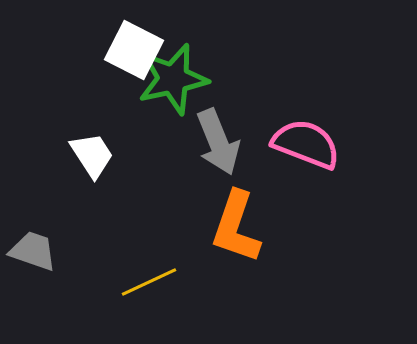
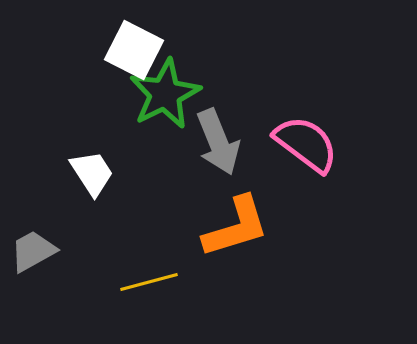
green star: moved 8 px left, 15 px down; rotated 14 degrees counterclockwise
pink semicircle: rotated 16 degrees clockwise
white trapezoid: moved 18 px down
orange L-shape: rotated 126 degrees counterclockwise
gray trapezoid: rotated 48 degrees counterclockwise
yellow line: rotated 10 degrees clockwise
